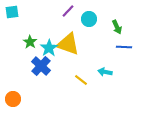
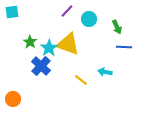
purple line: moved 1 px left
